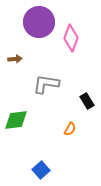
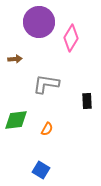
pink diamond: rotated 12 degrees clockwise
black rectangle: rotated 28 degrees clockwise
orange semicircle: moved 23 px left
blue square: rotated 18 degrees counterclockwise
